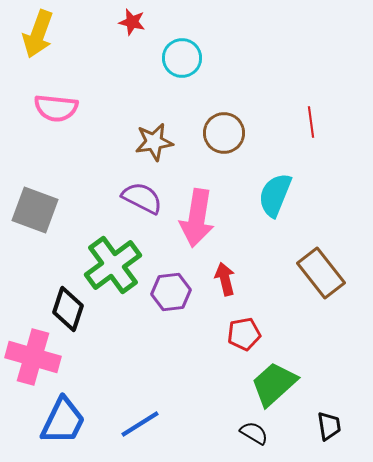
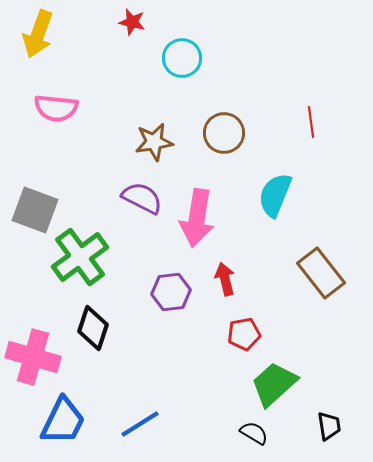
green cross: moved 33 px left, 8 px up
black diamond: moved 25 px right, 19 px down
